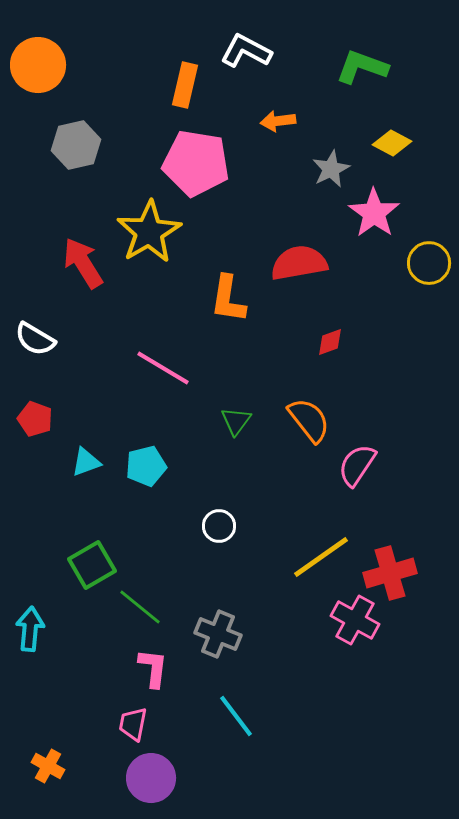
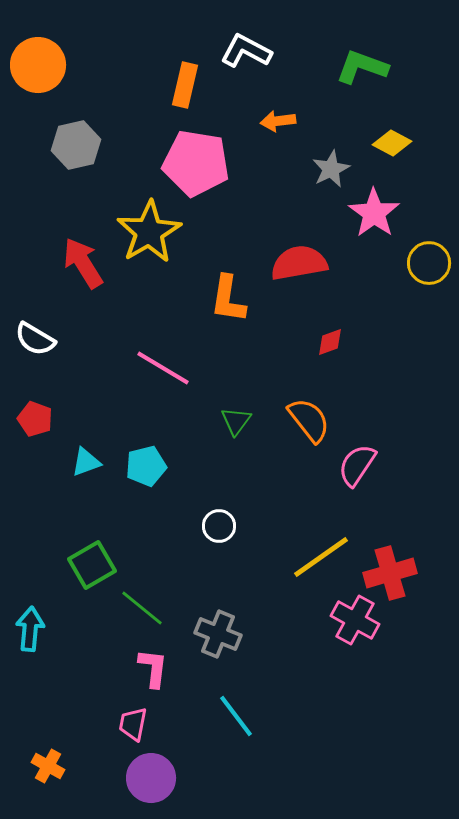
green line: moved 2 px right, 1 px down
